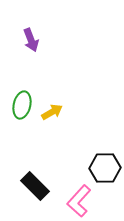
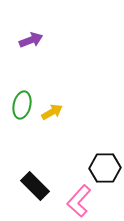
purple arrow: rotated 90 degrees counterclockwise
